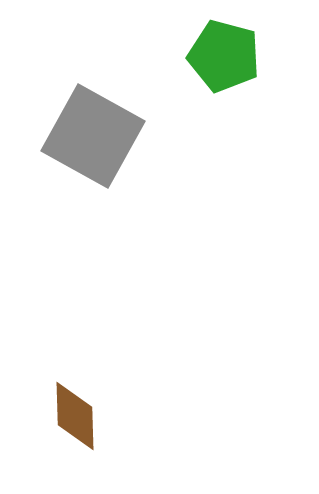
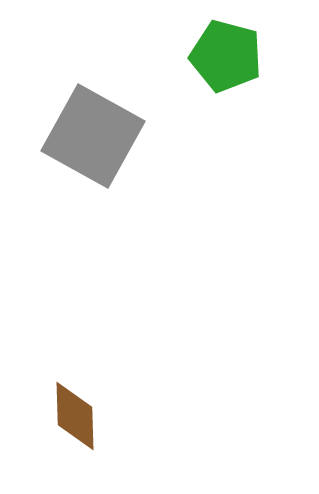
green pentagon: moved 2 px right
